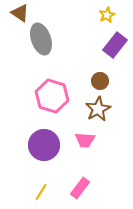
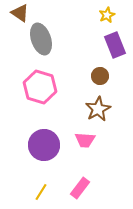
purple rectangle: rotated 60 degrees counterclockwise
brown circle: moved 5 px up
pink hexagon: moved 12 px left, 9 px up
